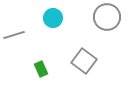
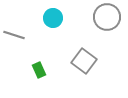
gray line: rotated 35 degrees clockwise
green rectangle: moved 2 px left, 1 px down
